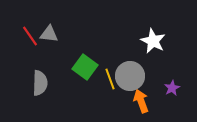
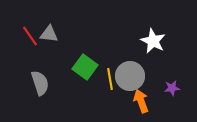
yellow line: rotated 10 degrees clockwise
gray semicircle: rotated 20 degrees counterclockwise
purple star: rotated 21 degrees clockwise
